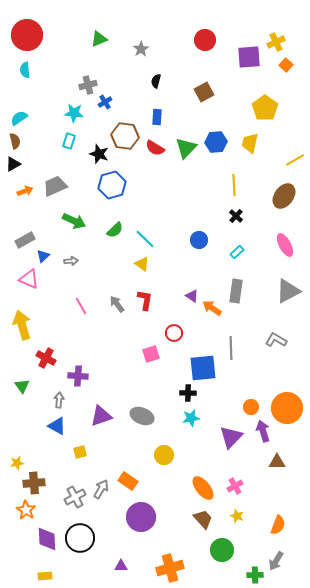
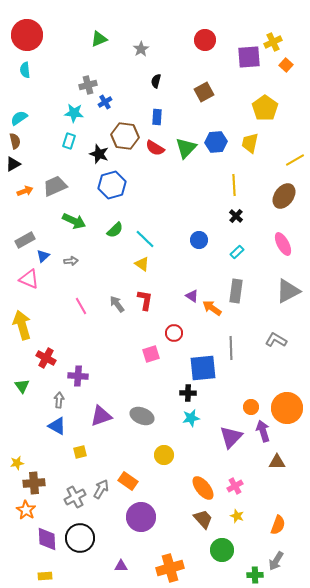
yellow cross at (276, 42): moved 3 px left
pink ellipse at (285, 245): moved 2 px left, 1 px up
